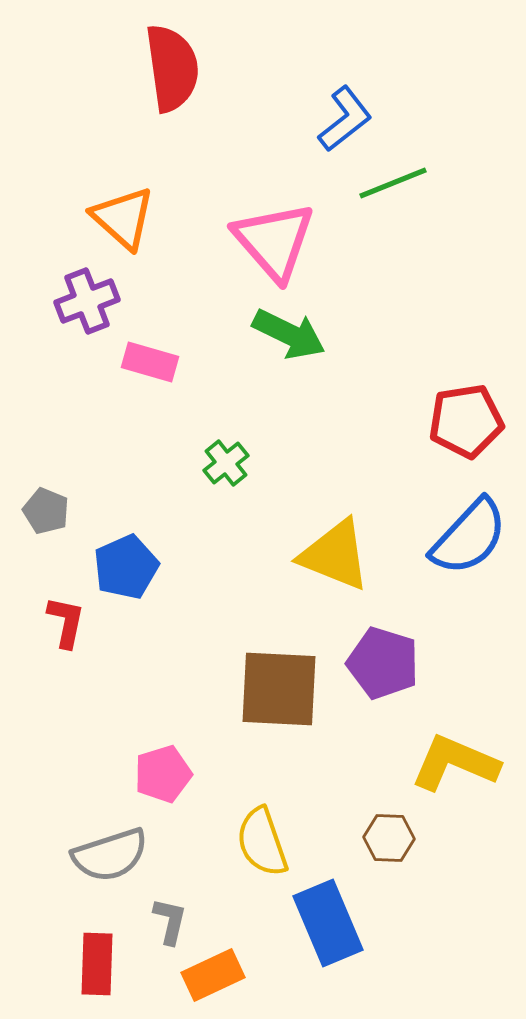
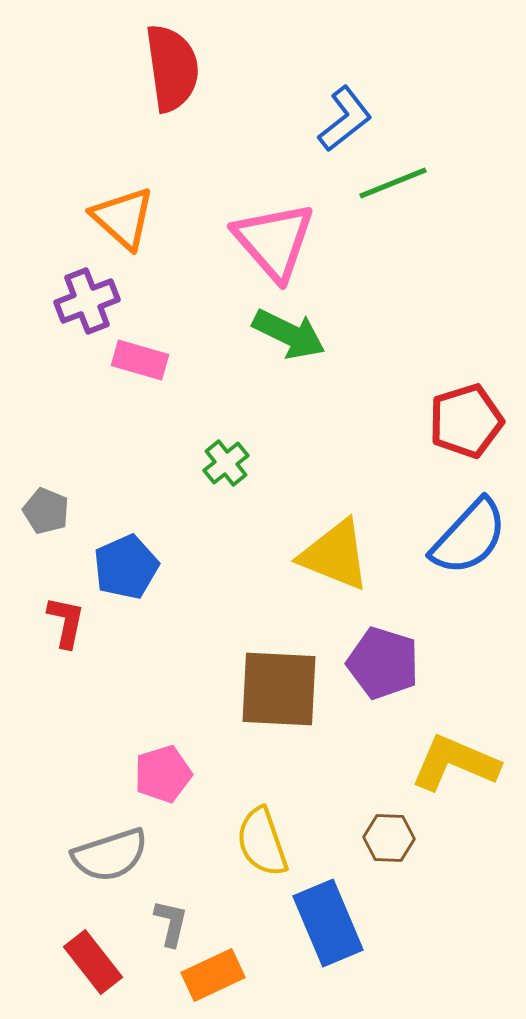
pink rectangle: moved 10 px left, 2 px up
red pentagon: rotated 8 degrees counterclockwise
gray L-shape: moved 1 px right, 2 px down
red rectangle: moved 4 px left, 2 px up; rotated 40 degrees counterclockwise
